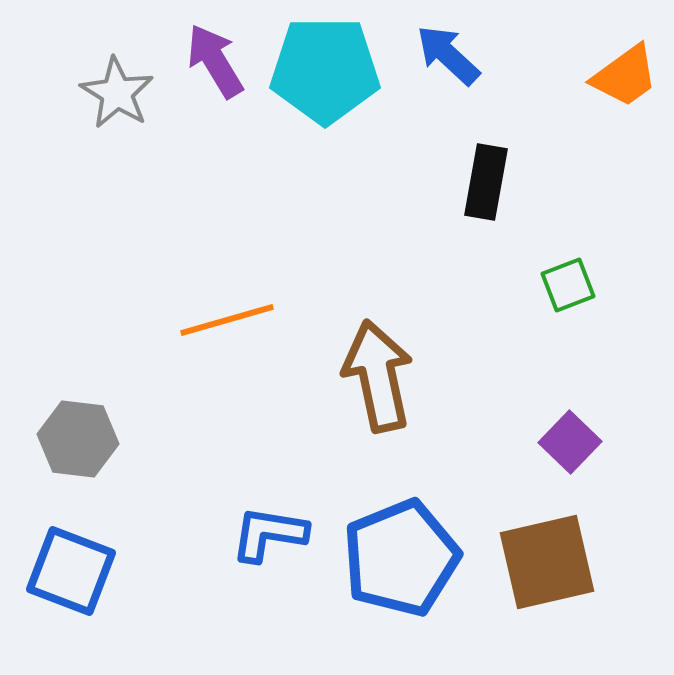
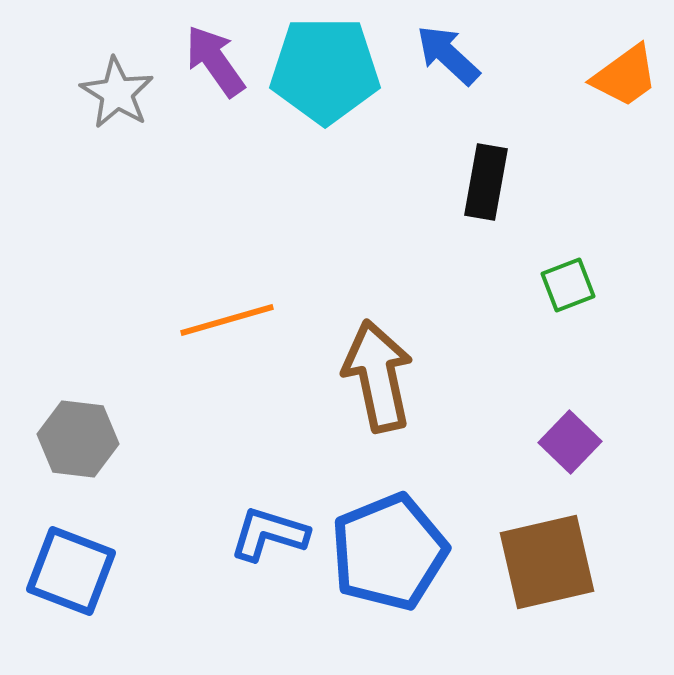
purple arrow: rotated 4 degrees counterclockwise
blue L-shape: rotated 8 degrees clockwise
blue pentagon: moved 12 px left, 6 px up
